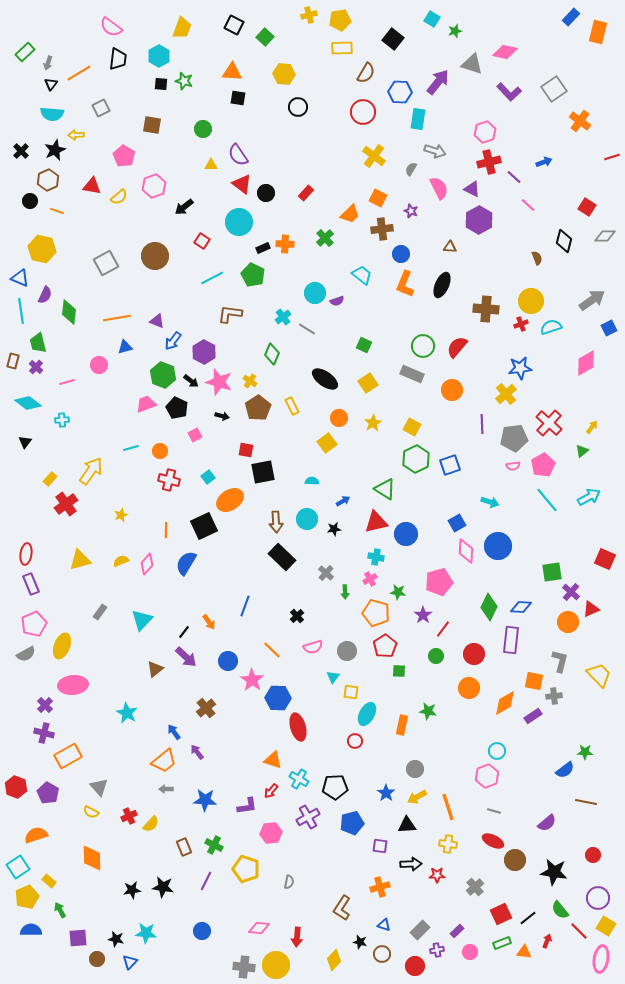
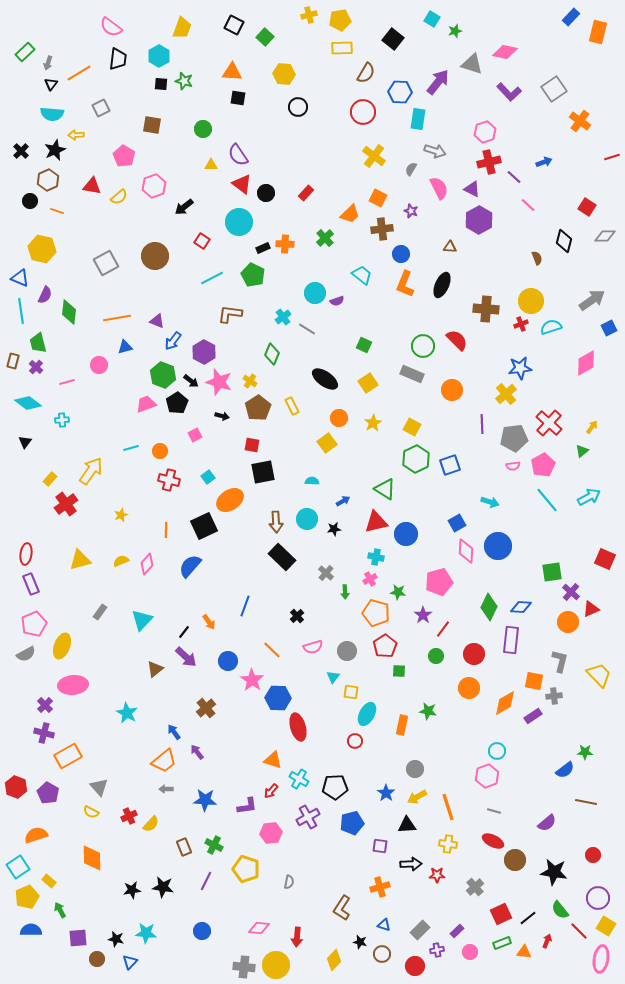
red semicircle at (457, 347): moved 7 px up; rotated 95 degrees clockwise
black pentagon at (177, 408): moved 5 px up; rotated 15 degrees clockwise
red square at (246, 450): moved 6 px right, 5 px up
blue semicircle at (186, 563): moved 4 px right, 3 px down; rotated 10 degrees clockwise
